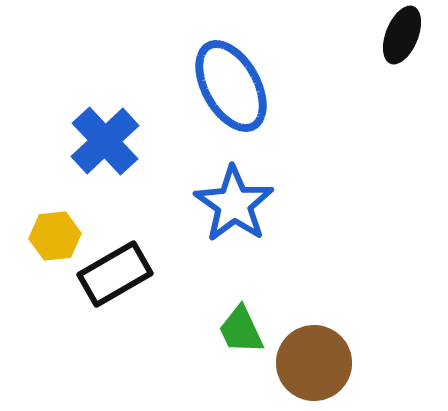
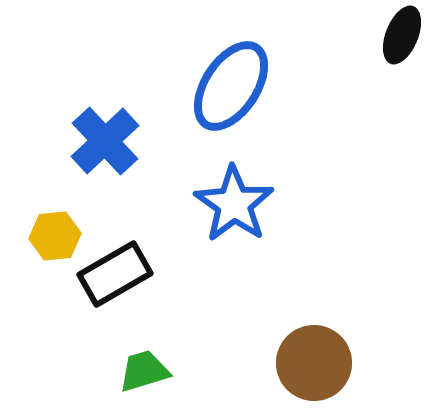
blue ellipse: rotated 62 degrees clockwise
green trapezoid: moved 97 px left, 41 px down; rotated 98 degrees clockwise
